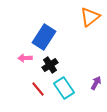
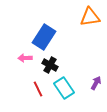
orange triangle: rotated 30 degrees clockwise
black cross: rotated 28 degrees counterclockwise
red line: rotated 14 degrees clockwise
